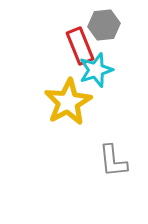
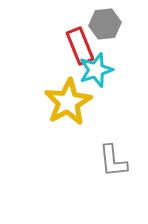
gray hexagon: moved 1 px right, 1 px up
